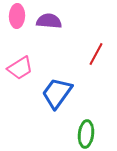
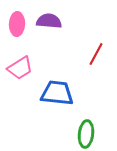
pink ellipse: moved 8 px down
blue trapezoid: rotated 60 degrees clockwise
